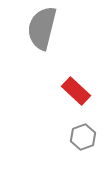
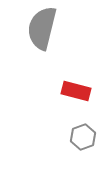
red rectangle: rotated 28 degrees counterclockwise
